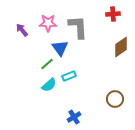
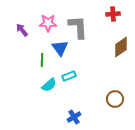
green line: moved 5 px left, 4 px up; rotated 48 degrees counterclockwise
